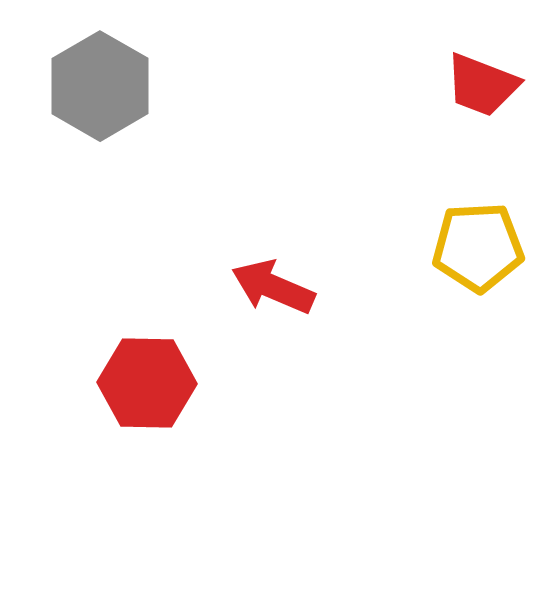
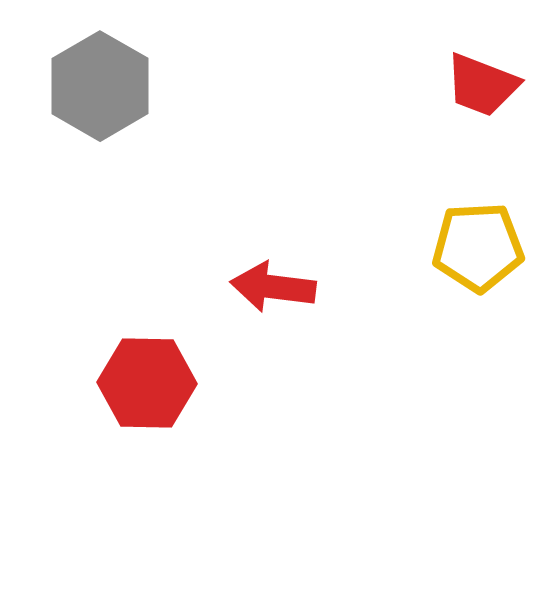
red arrow: rotated 16 degrees counterclockwise
